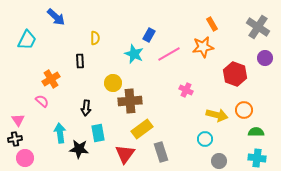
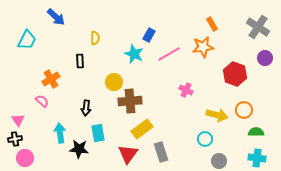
yellow circle: moved 1 px right, 1 px up
red triangle: moved 3 px right
